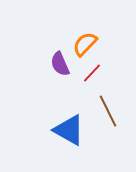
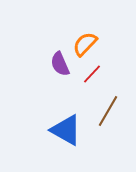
red line: moved 1 px down
brown line: rotated 56 degrees clockwise
blue triangle: moved 3 px left
